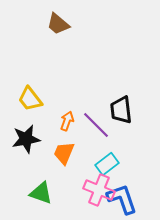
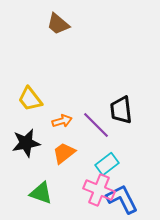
orange arrow: moved 5 px left; rotated 54 degrees clockwise
black star: moved 4 px down
orange trapezoid: rotated 30 degrees clockwise
blue L-shape: rotated 8 degrees counterclockwise
